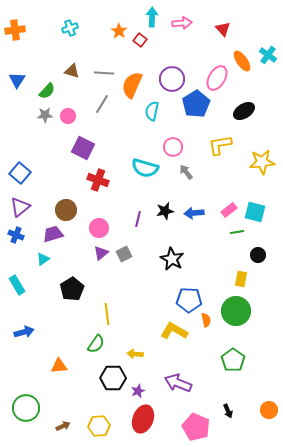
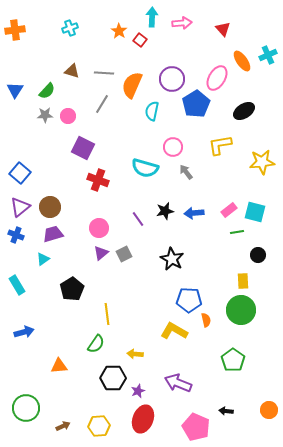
cyan cross at (268, 55): rotated 30 degrees clockwise
blue triangle at (17, 80): moved 2 px left, 10 px down
brown circle at (66, 210): moved 16 px left, 3 px up
purple line at (138, 219): rotated 49 degrees counterclockwise
yellow rectangle at (241, 279): moved 2 px right, 2 px down; rotated 14 degrees counterclockwise
green circle at (236, 311): moved 5 px right, 1 px up
black arrow at (228, 411): moved 2 px left; rotated 120 degrees clockwise
